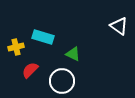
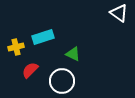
white triangle: moved 13 px up
cyan rectangle: rotated 35 degrees counterclockwise
